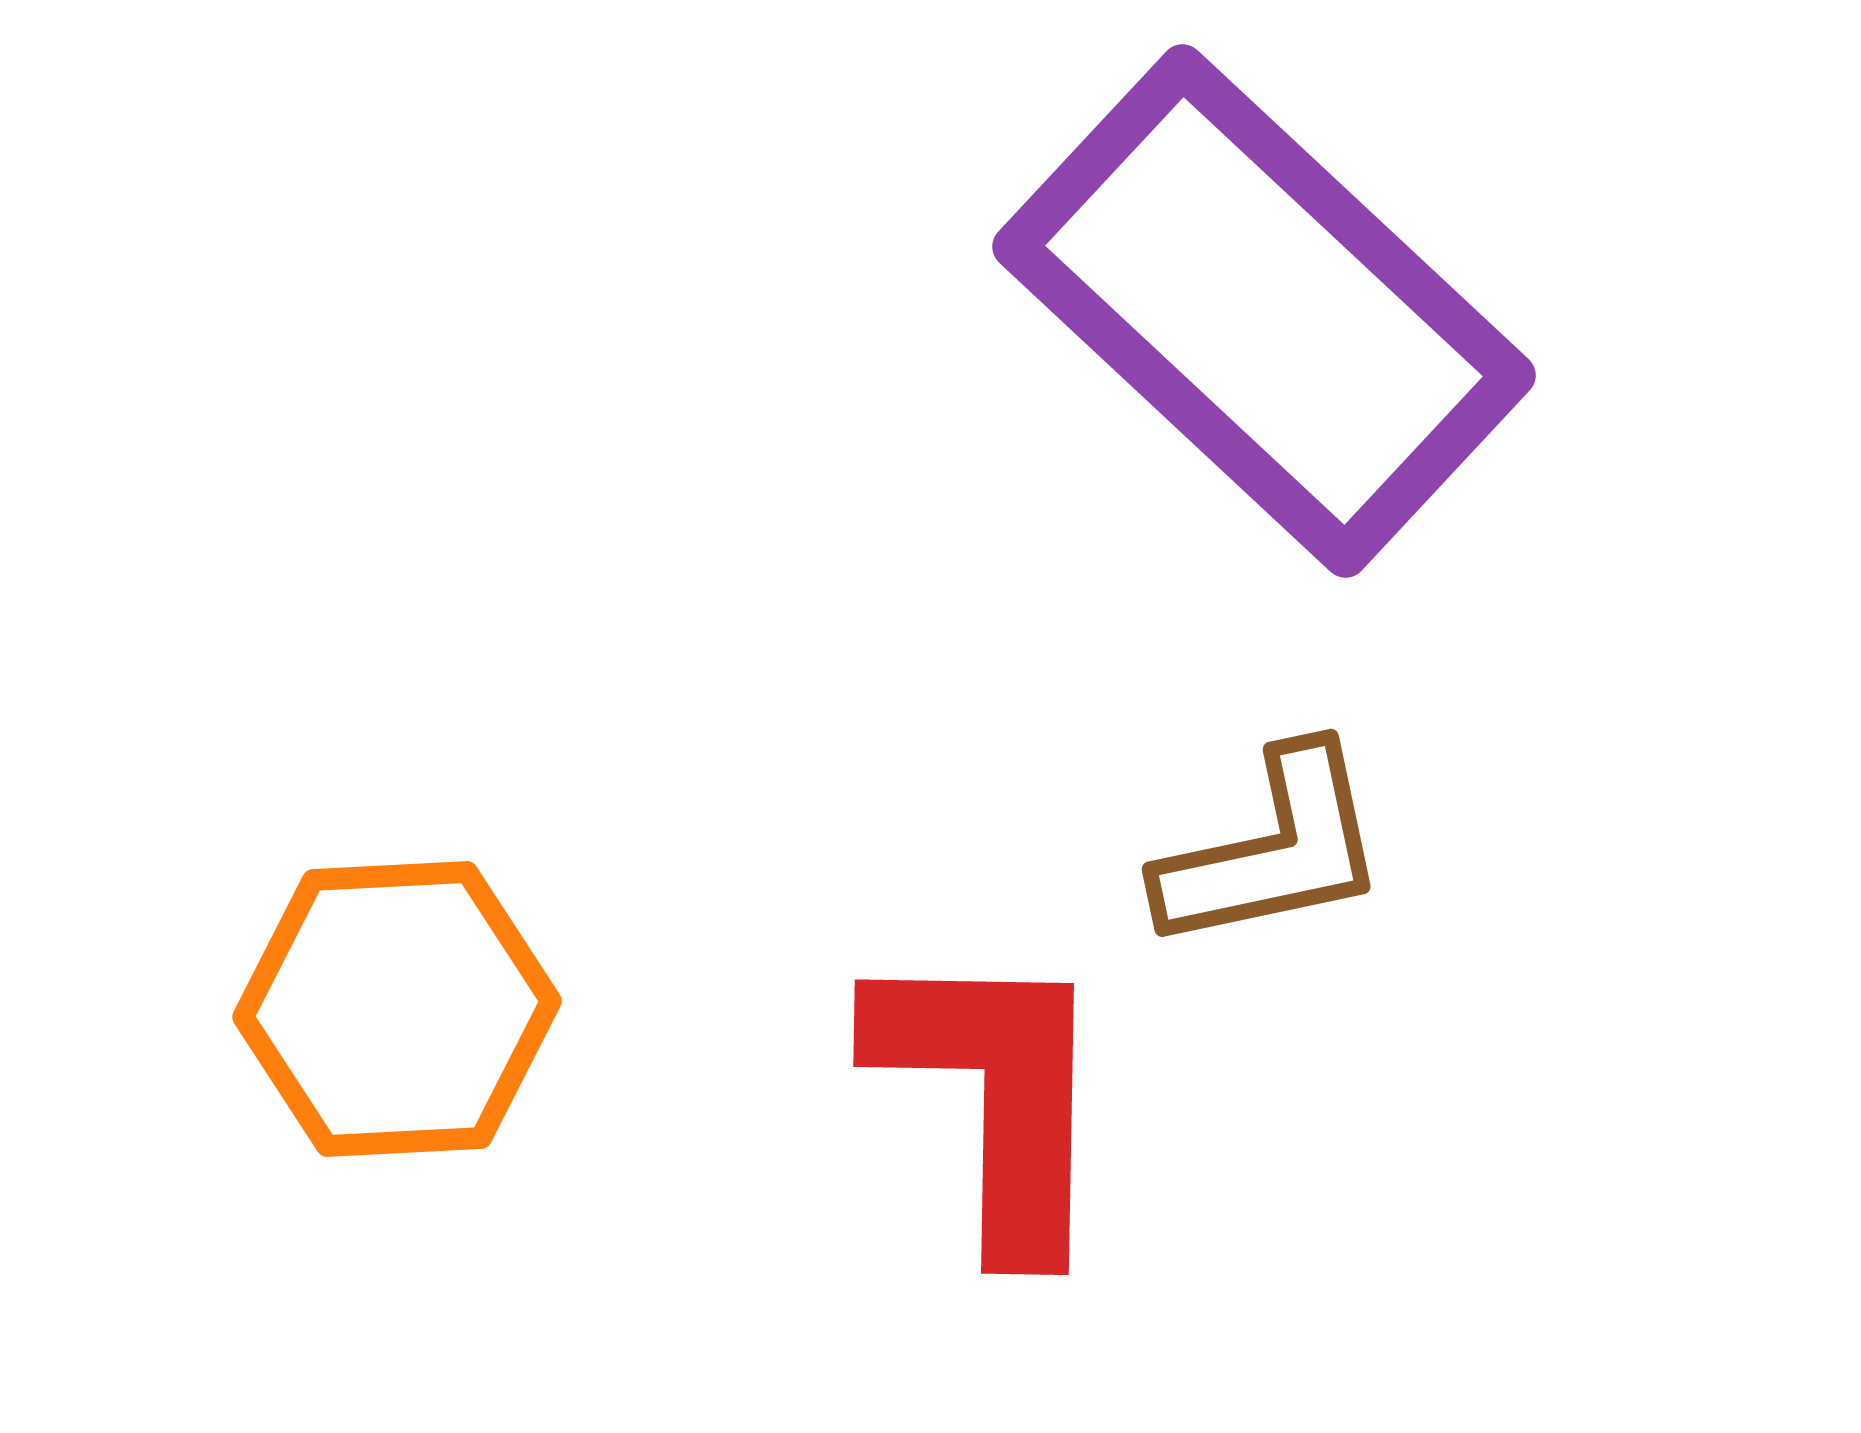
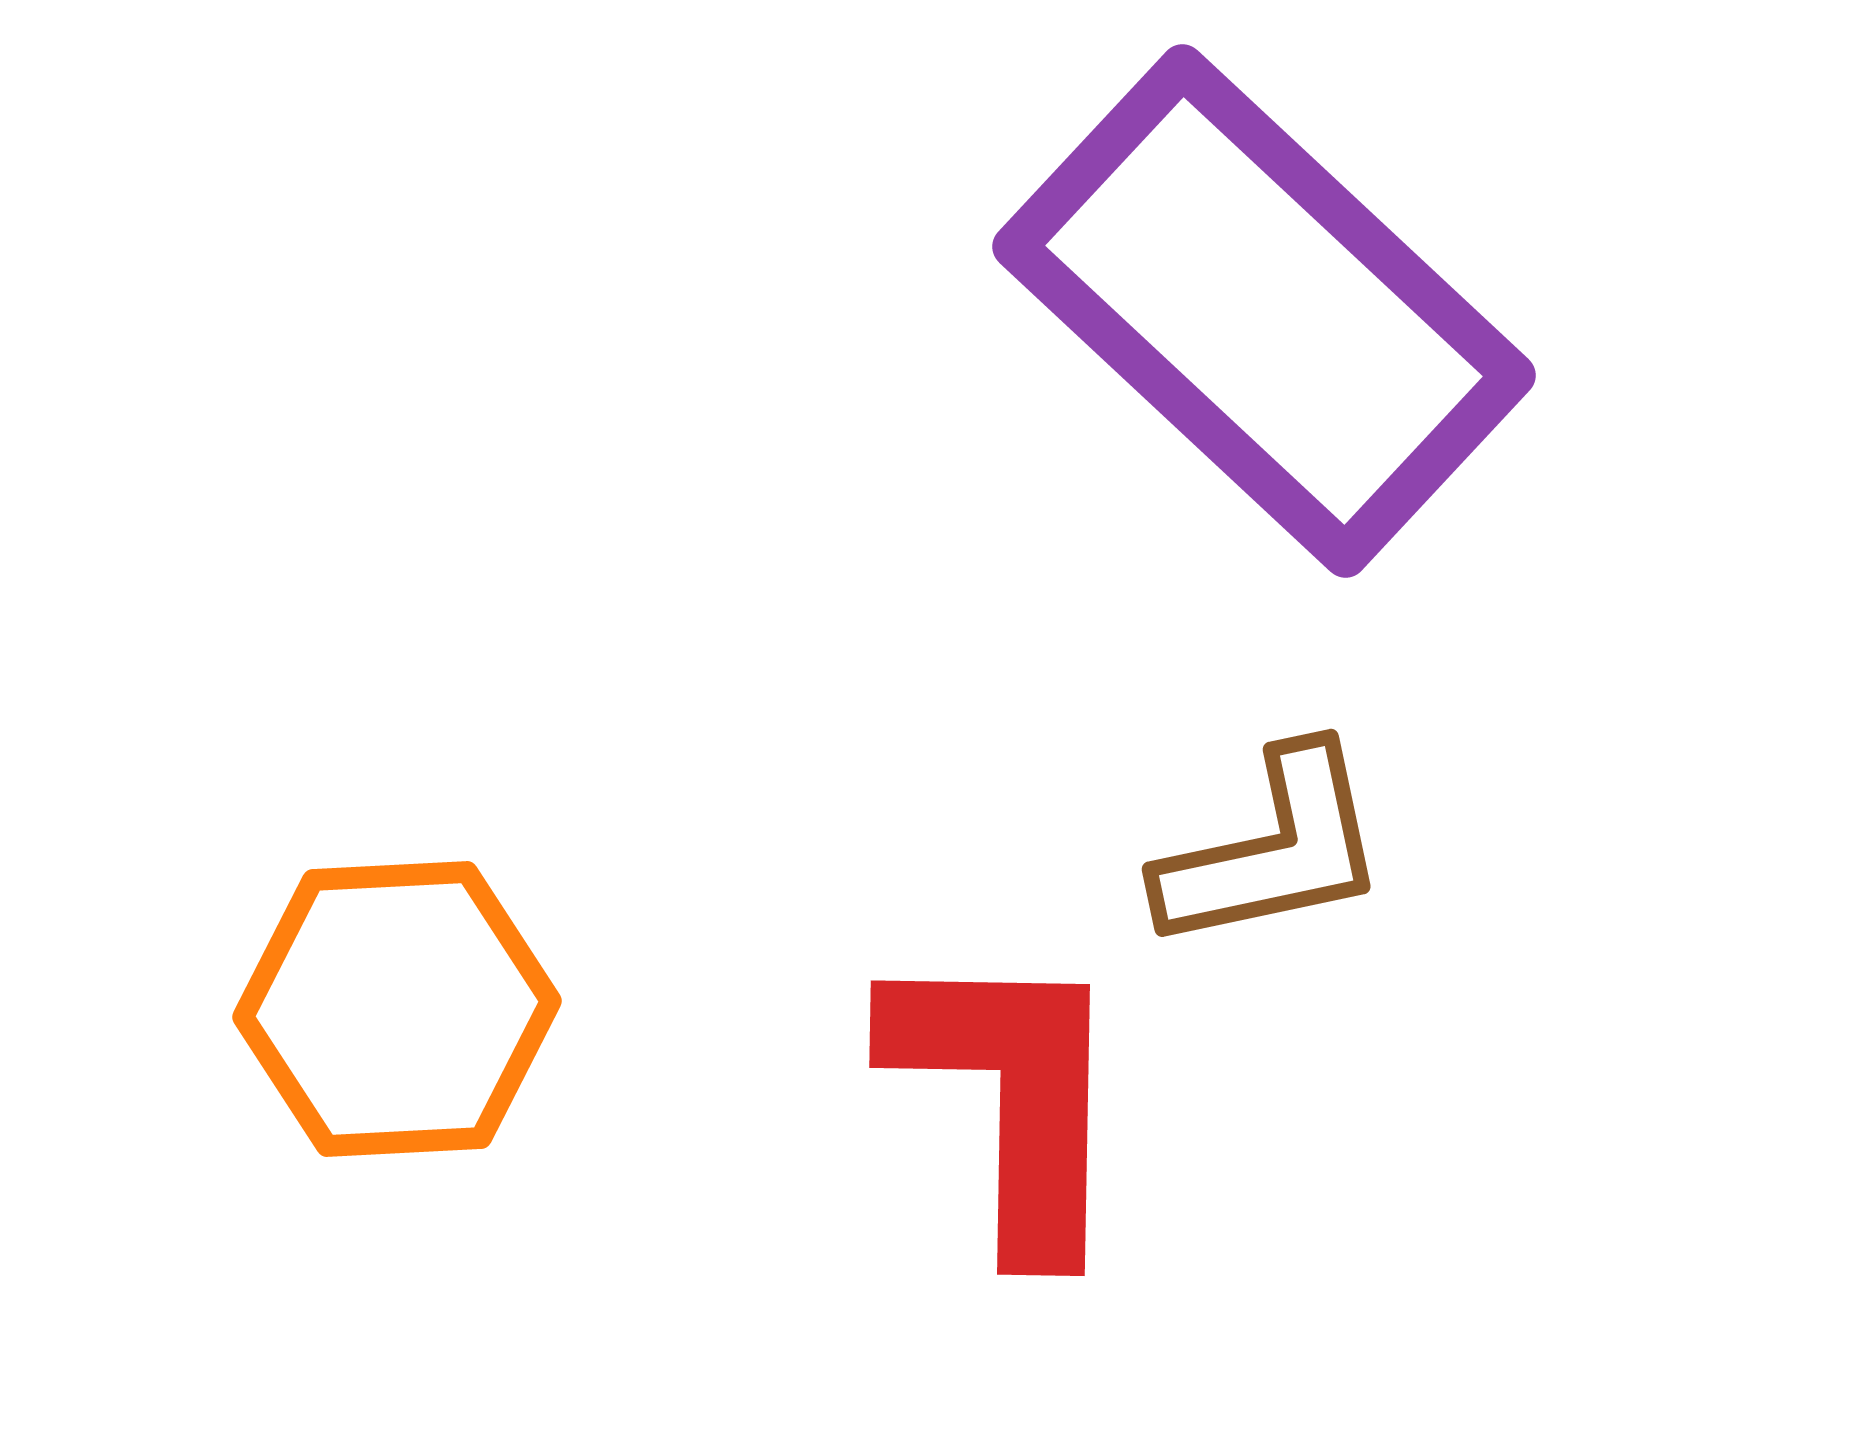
red L-shape: moved 16 px right, 1 px down
